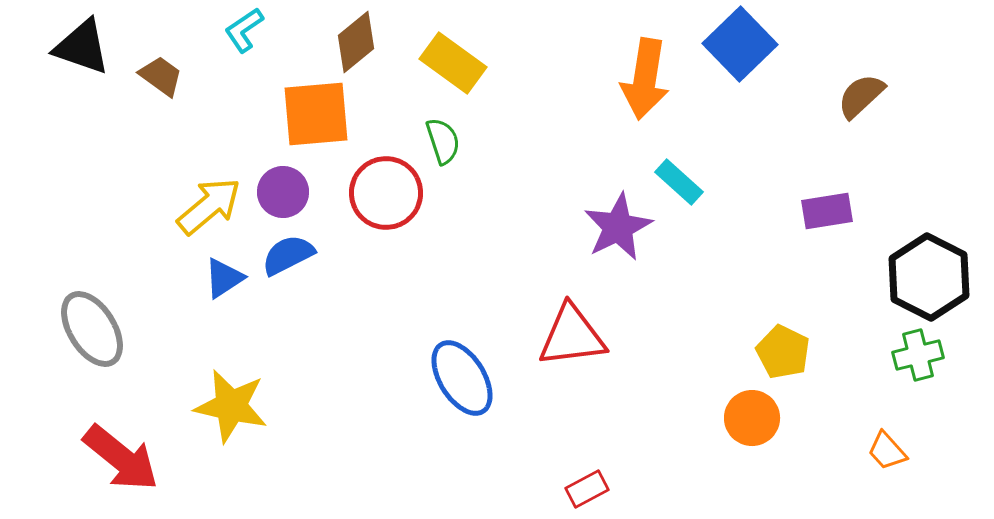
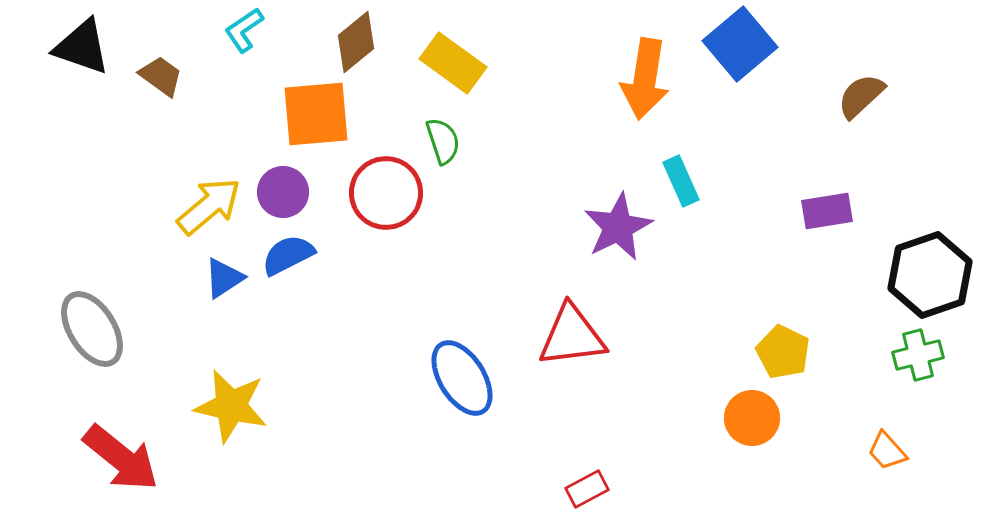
blue square: rotated 4 degrees clockwise
cyan rectangle: moved 2 px right, 1 px up; rotated 24 degrees clockwise
black hexagon: moved 1 px right, 2 px up; rotated 14 degrees clockwise
